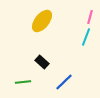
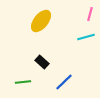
pink line: moved 3 px up
yellow ellipse: moved 1 px left
cyan line: rotated 54 degrees clockwise
